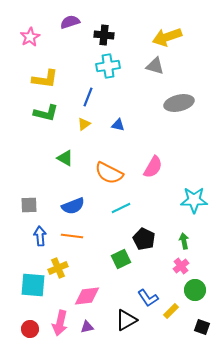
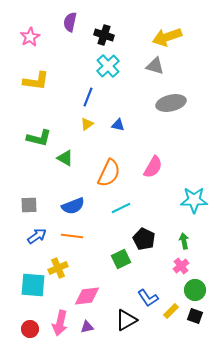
purple semicircle: rotated 60 degrees counterclockwise
black cross: rotated 12 degrees clockwise
cyan cross: rotated 35 degrees counterclockwise
yellow L-shape: moved 9 px left, 2 px down
gray ellipse: moved 8 px left
green L-shape: moved 7 px left, 25 px down
yellow triangle: moved 3 px right
orange semicircle: rotated 92 degrees counterclockwise
blue arrow: moved 3 px left; rotated 60 degrees clockwise
black square: moved 7 px left, 11 px up
